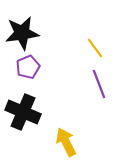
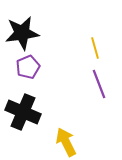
yellow line: rotated 20 degrees clockwise
